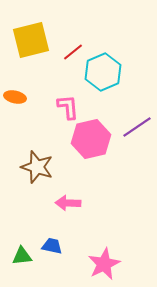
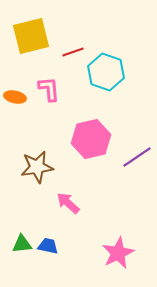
yellow square: moved 4 px up
red line: rotated 20 degrees clockwise
cyan hexagon: moved 3 px right; rotated 18 degrees counterclockwise
pink L-shape: moved 19 px left, 18 px up
purple line: moved 30 px down
brown star: rotated 28 degrees counterclockwise
pink arrow: rotated 40 degrees clockwise
blue trapezoid: moved 4 px left
green triangle: moved 12 px up
pink star: moved 14 px right, 11 px up
